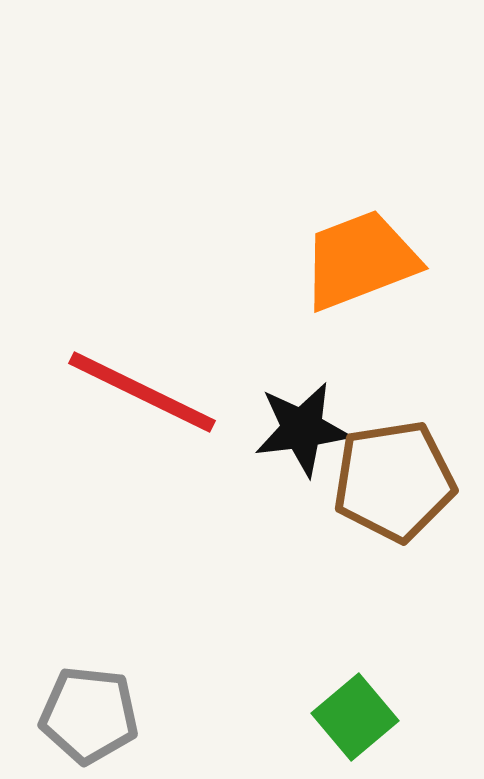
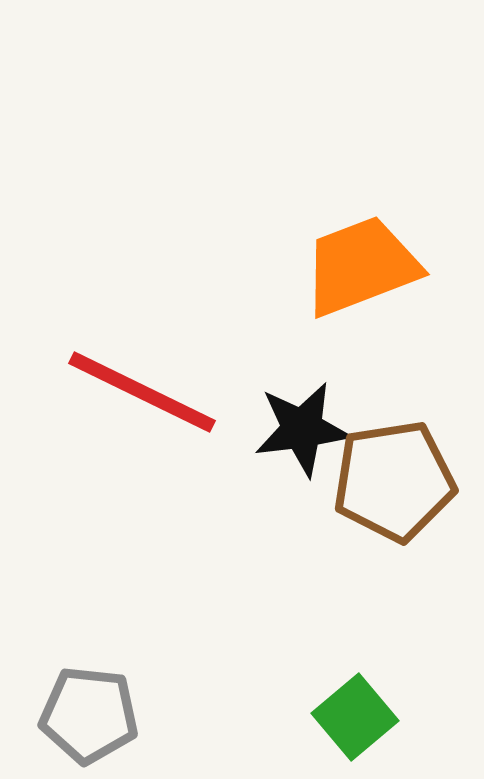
orange trapezoid: moved 1 px right, 6 px down
